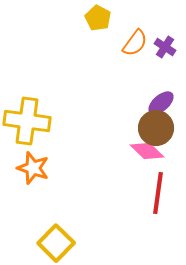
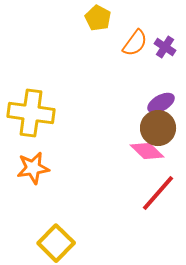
purple ellipse: rotated 12 degrees clockwise
yellow cross: moved 4 px right, 8 px up
brown circle: moved 2 px right
orange star: rotated 28 degrees counterclockwise
red line: rotated 33 degrees clockwise
